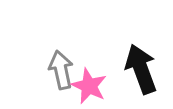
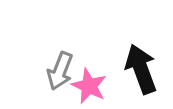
gray arrow: moved 1 px left, 1 px down; rotated 147 degrees counterclockwise
